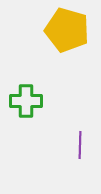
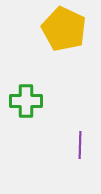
yellow pentagon: moved 3 px left, 1 px up; rotated 9 degrees clockwise
